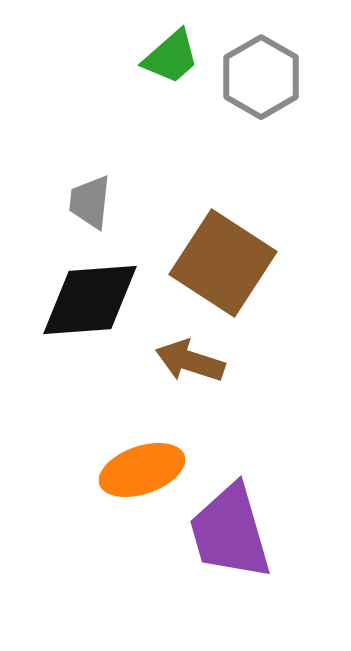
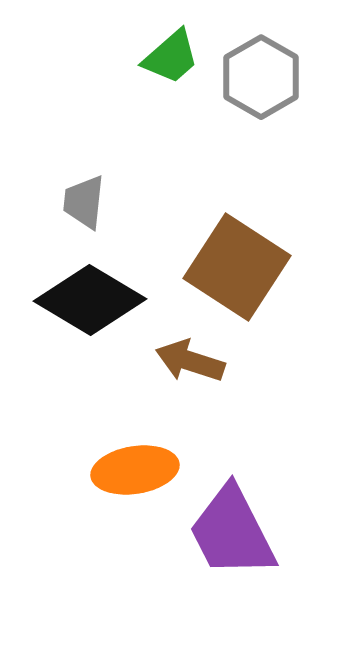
gray trapezoid: moved 6 px left
brown square: moved 14 px right, 4 px down
black diamond: rotated 35 degrees clockwise
orange ellipse: moved 7 px left; rotated 10 degrees clockwise
purple trapezoid: moved 2 px right; rotated 11 degrees counterclockwise
